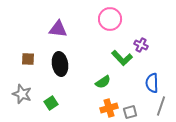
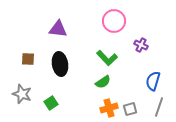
pink circle: moved 4 px right, 2 px down
green L-shape: moved 15 px left
blue semicircle: moved 1 px right, 2 px up; rotated 18 degrees clockwise
gray line: moved 2 px left, 1 px down
gray square: moved 3 px up
